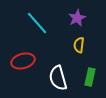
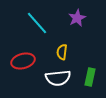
yellow semicircle: moved 17 px left, 7 px down
white semicircle: rotated 80 degrees counterclockwise
